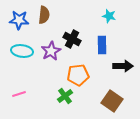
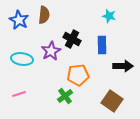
blue star: rotated 24 degrees clockwise
cyan ellipse: moved 8 px down
